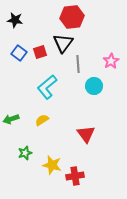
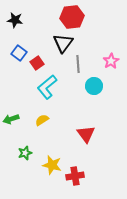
red square: moved 3 px left, 11 px down; rotated 16 degrees counterclockwise
